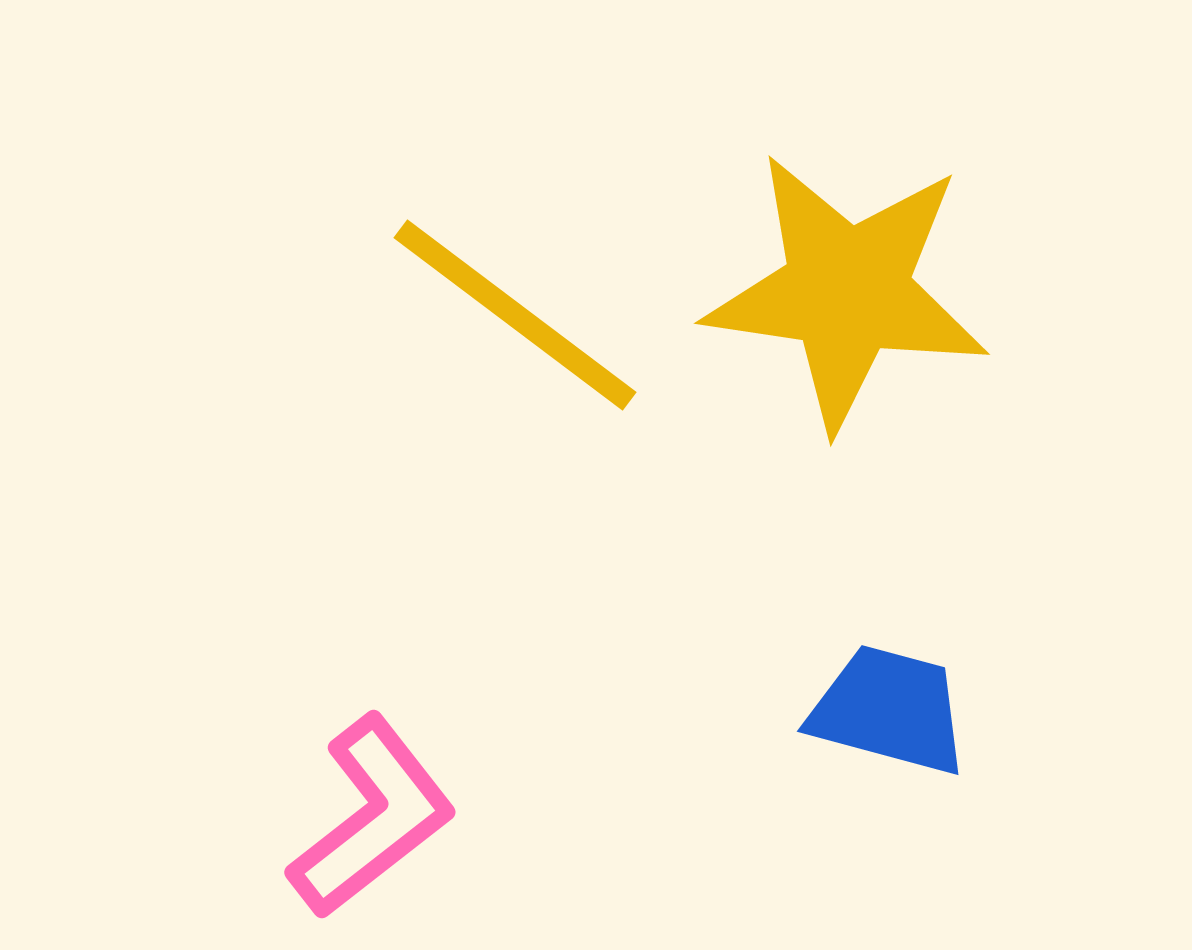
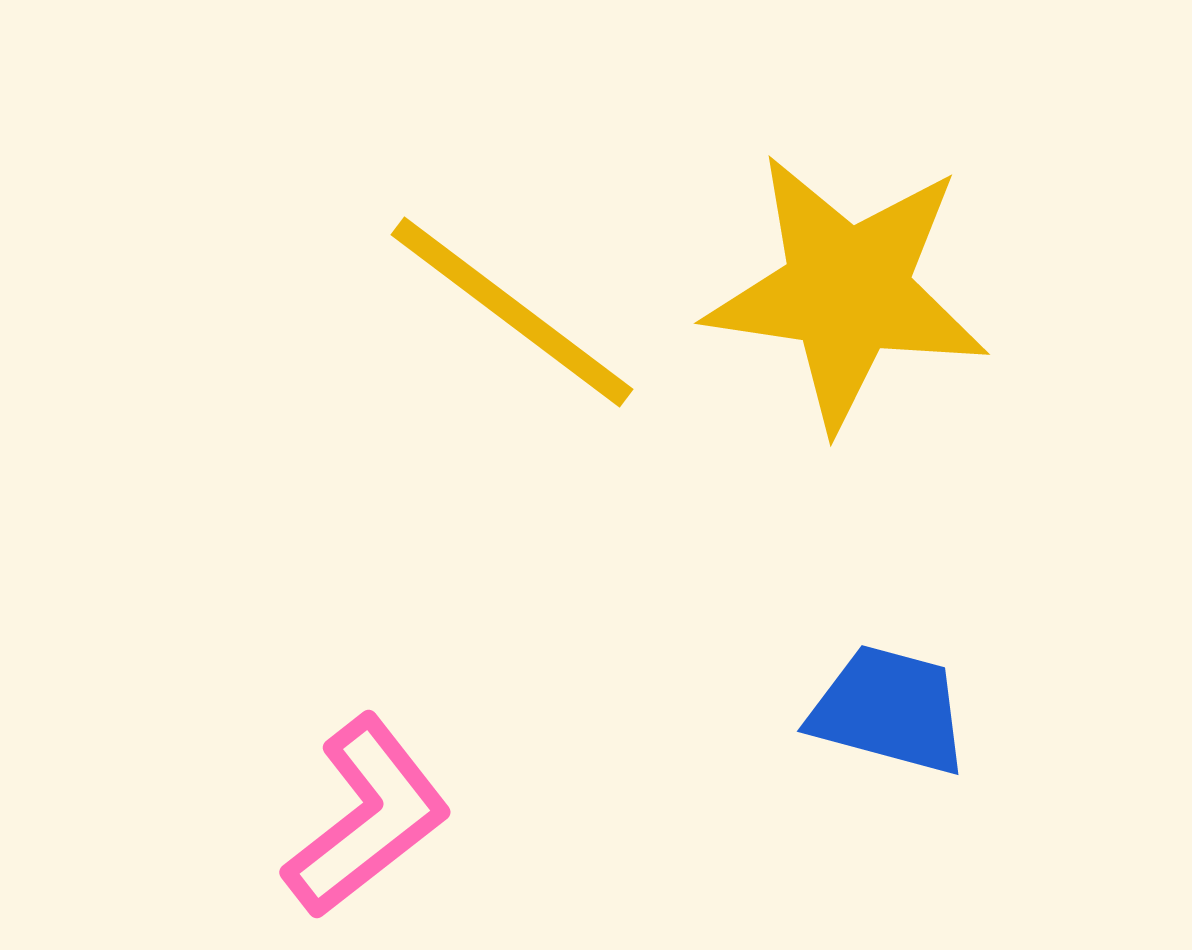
yellow line: moved 3 px left, 3 px up
pink L-shape: moved 5 px left
